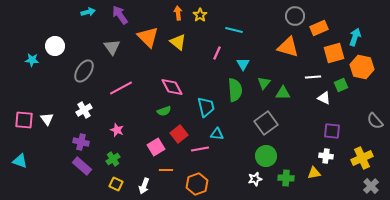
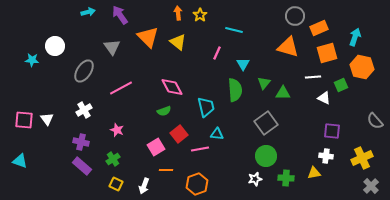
orange square at (334, 53): moved 7 px left
